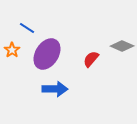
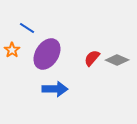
gray diamond: moved 5 px left, 14 px down
red semicircle: moved 1 px right, 1 px up
